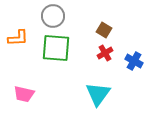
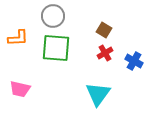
pink trapezoid: moved 4 px left, 5 px up
